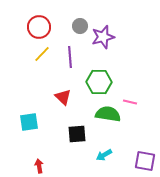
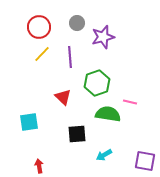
gray circle: moved 3 px left, 3 px up
green hexagon: moved 2 px left, 1 px down; rotated 20 degrees counterclockwise
